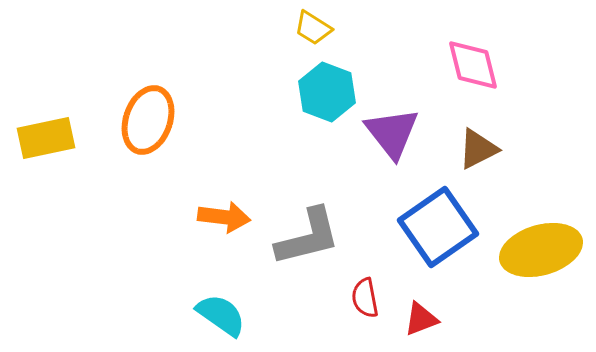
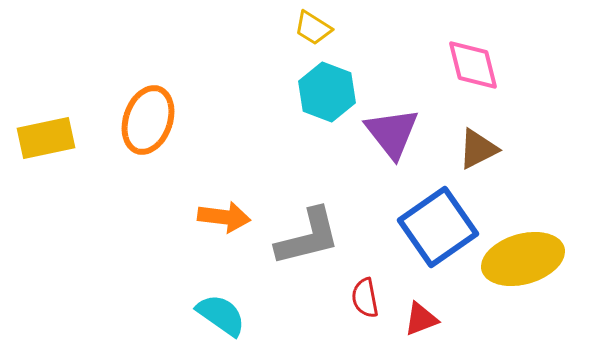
yellow ellipse: moved 18 px left, 9 px down
